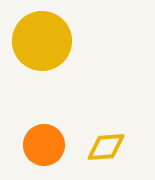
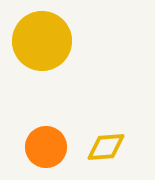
orange circle: moved 2 px right, 2 px down
